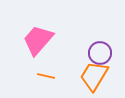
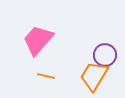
purple circle: moved 5 px right, 2 px down
